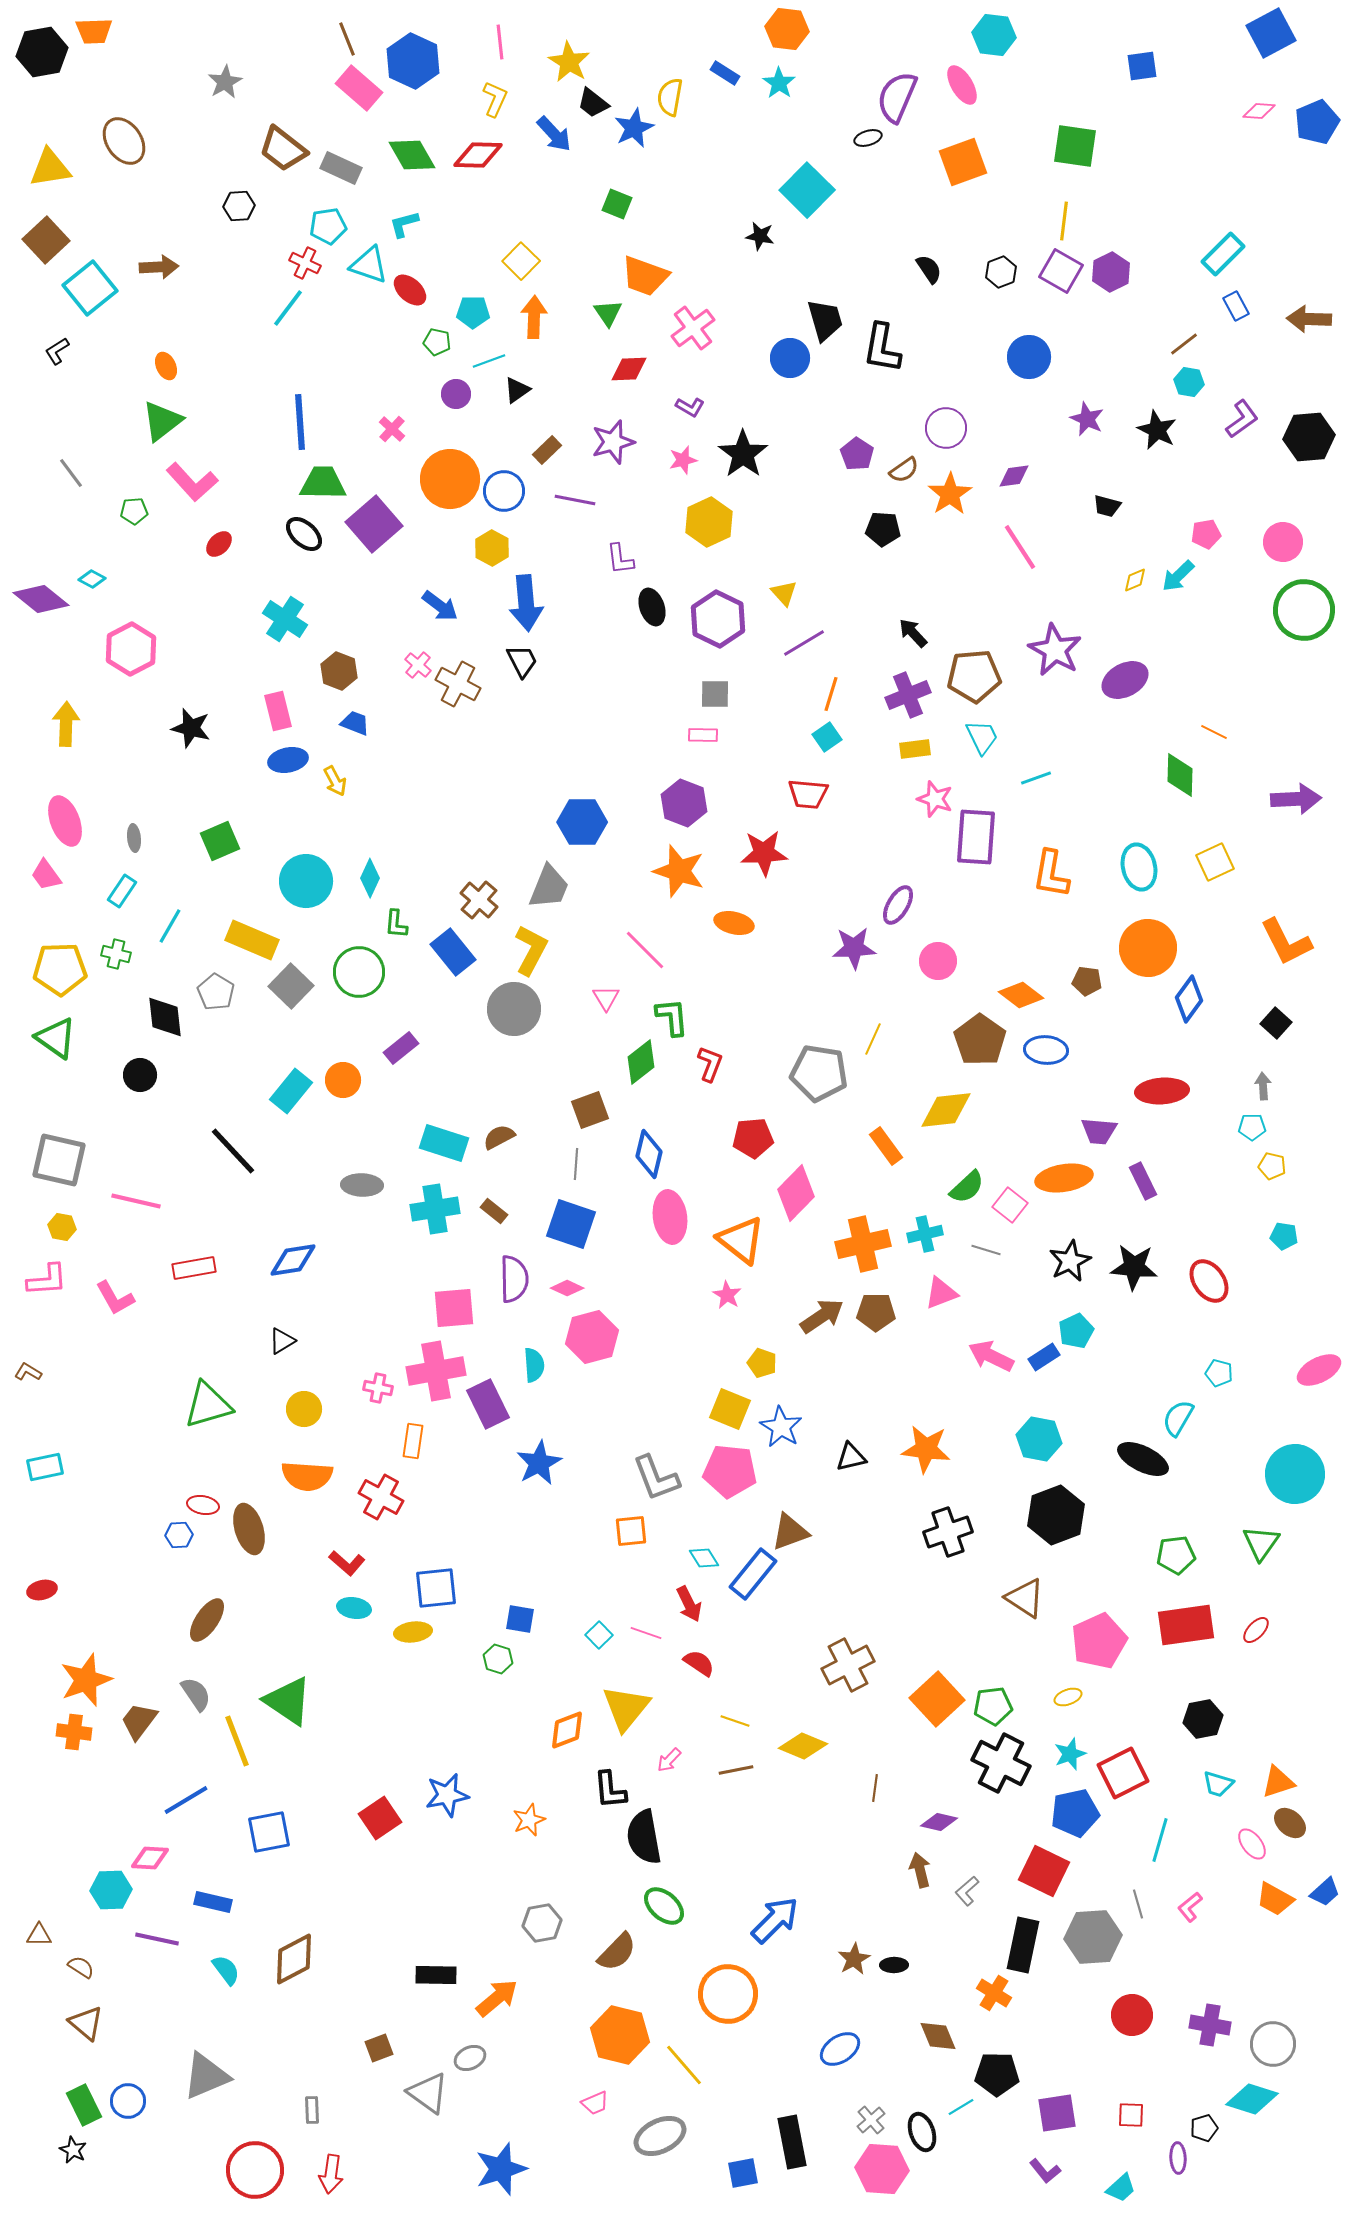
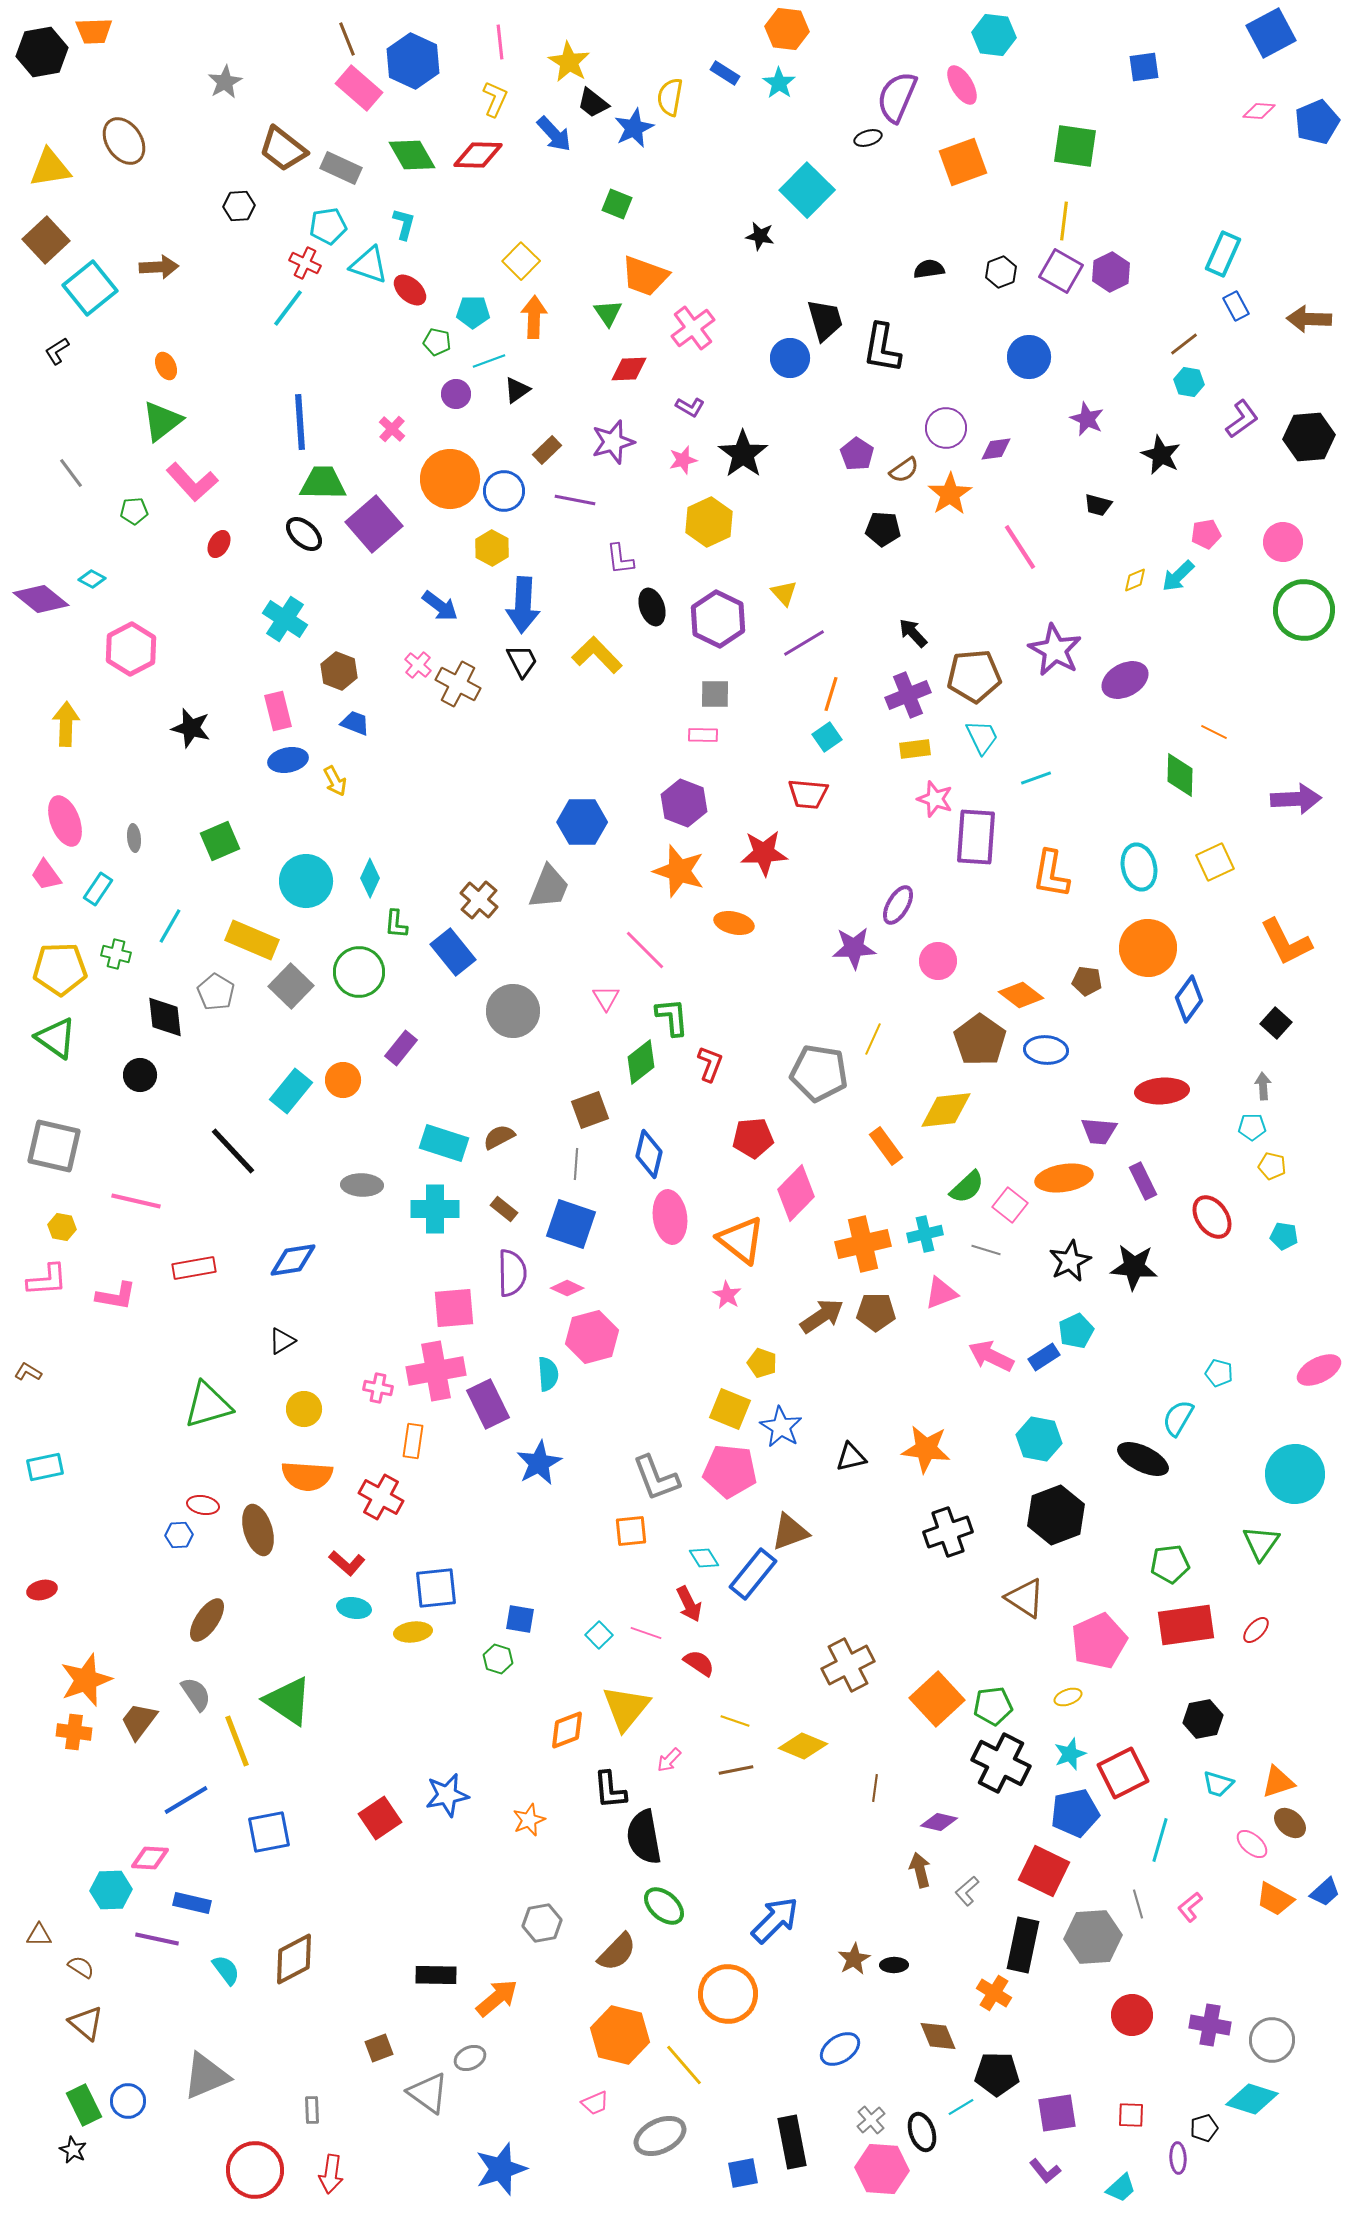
blue square at (1142, 66): moved 2 px right, 1 px down
cyan L-shape at (404, 224): rotated 120 degrees clockwise
cyan rectangle at (1223, 254): rotated 21 degrees counterclockwise
black semicircle at (929, 269): rotated 64 degrees counterclockwise
black star at (1157, 430): moved 4 px right, 25 px down
purple diamond at (1014, 476): moved 18 px left, 27 px up
black trapezoid at (1107, 506): moved 9 px left, 1 px up
red ellipse at (219, 544): rotated 16 degrees counterclockwise
blue arrow at (526, 603): moved 3 px left, 2 px down; rotated 8 degrees clockwise
cyan rectangle at (122, 891): moved 24 px left, 2 px up
yellow L-shape at (531, 950): moved 66 px right, 295 px up; rotated 72 degrees counterclockwise
gray circle at (514, 1009): moved 1 px left, 2 px down
purple rectangle at (401, 1048): rotated 12 degrees counterclockwise
gray square at (59, 1160): moved 5 px left, 14 px up
cyan cross at (435, 1209): rotated 9 degrees clockwise
brown rectangle at (494, 1211): moved 10 px right, 2 px up
purple semicircle at (514, 1279): moved 2 px left, 6 px up
red ellipse at (1209, 1281): moved 3 px right, 64 px up
pink L-shape at (115, 1298): moved 1 px right, 2 px up; rotated 51 degrees counterclockwise
cyan semicircle at (534, 1365): moved 14 px right, 9 px down
brown ellipse at (249, 1529): moved 9 px right, 1 px down
green pentagon at (1176, 1555): moved 6 px left, 9 px down
pink ellipse at (1252, 1844): rotated 12 degrees counterclockwise
blue rectangle at (213, 1902): moved 21 px left, 1 px down
gray circle at (1273, 2044): moved 1 px left, 4 px up
